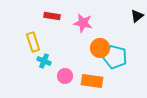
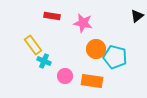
yellow rectangle: moved 3 px down; rotated 18 degrees counterclockwise
orange circle: moved 4 px left, 1 px down
